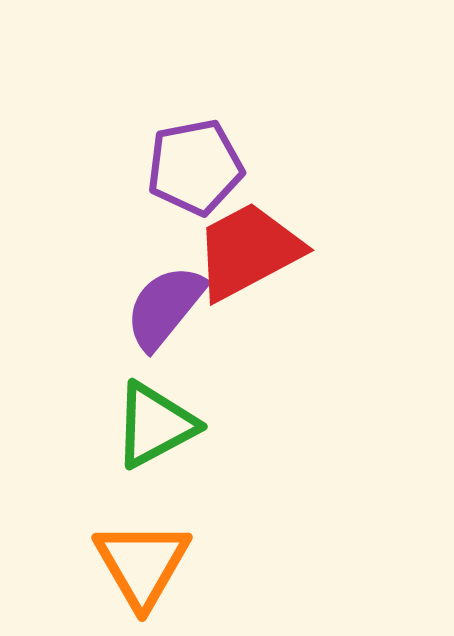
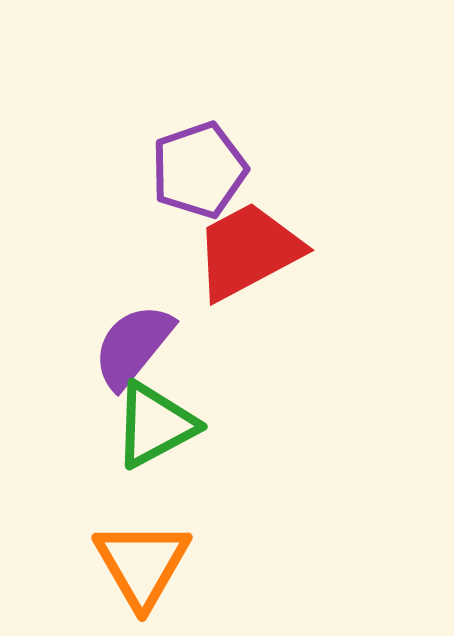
purple pentagon: moved 4 px right, 3 px down; rotated 8 degrees counterclockwise
purple semicircle: moved 32 px left, 39 px down
